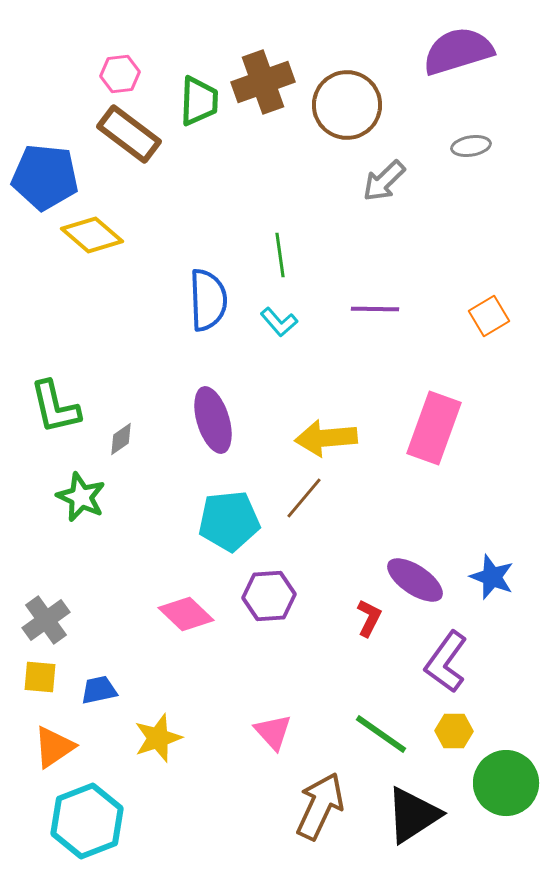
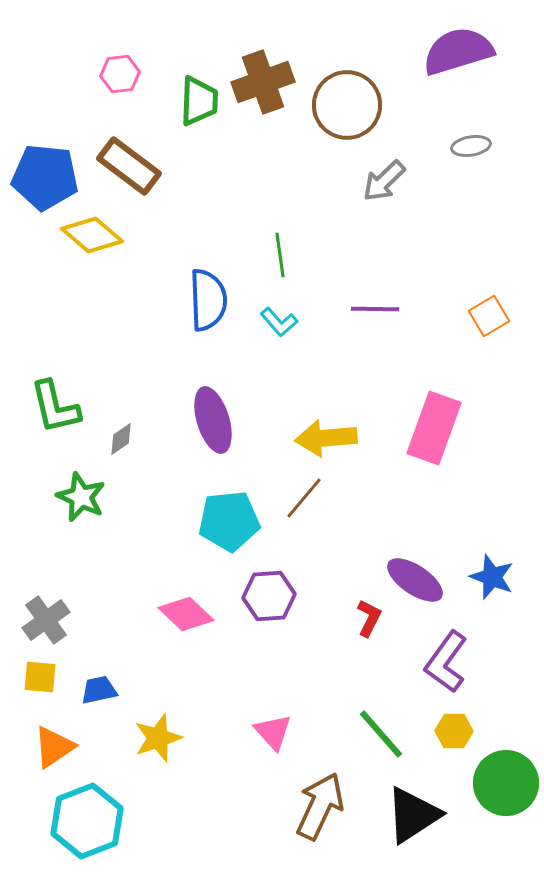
brown rectangle at (129, 134): moved 32 px down
green line at (381, 734): rotated 14 degrees clockwise
